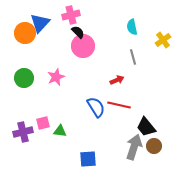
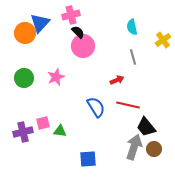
red line: moved 9 px right
brown circle: moved 3 px down
